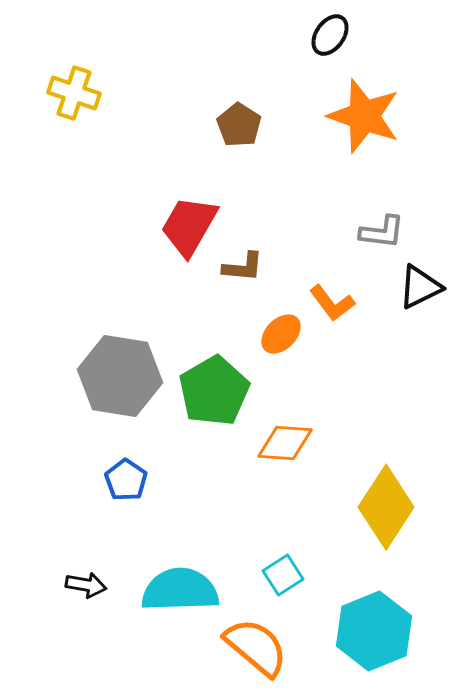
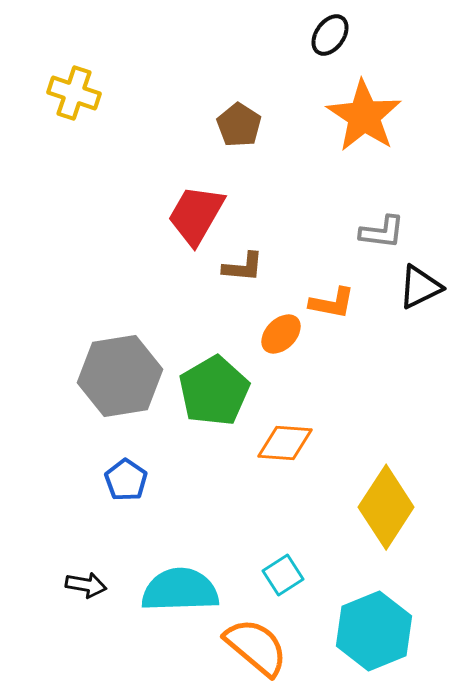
orange star: rotated 14 degrees clockwise
red trapezoid: moved 7 px right, 11 px up
orange L-shape: rotated 42 degrees counterclockwise
gray hexagon: rotated 18 degrees counterclockwise
